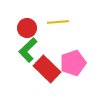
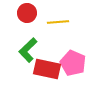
red circle: moved 15 px up
pink pentagon: rotated 30 degrees counterclockwise
red rectangle: rotated 32 degrees counterclockwise
